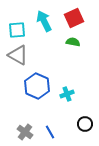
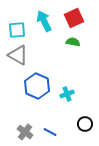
blue line: rotated 32 degrees counterclockwise
